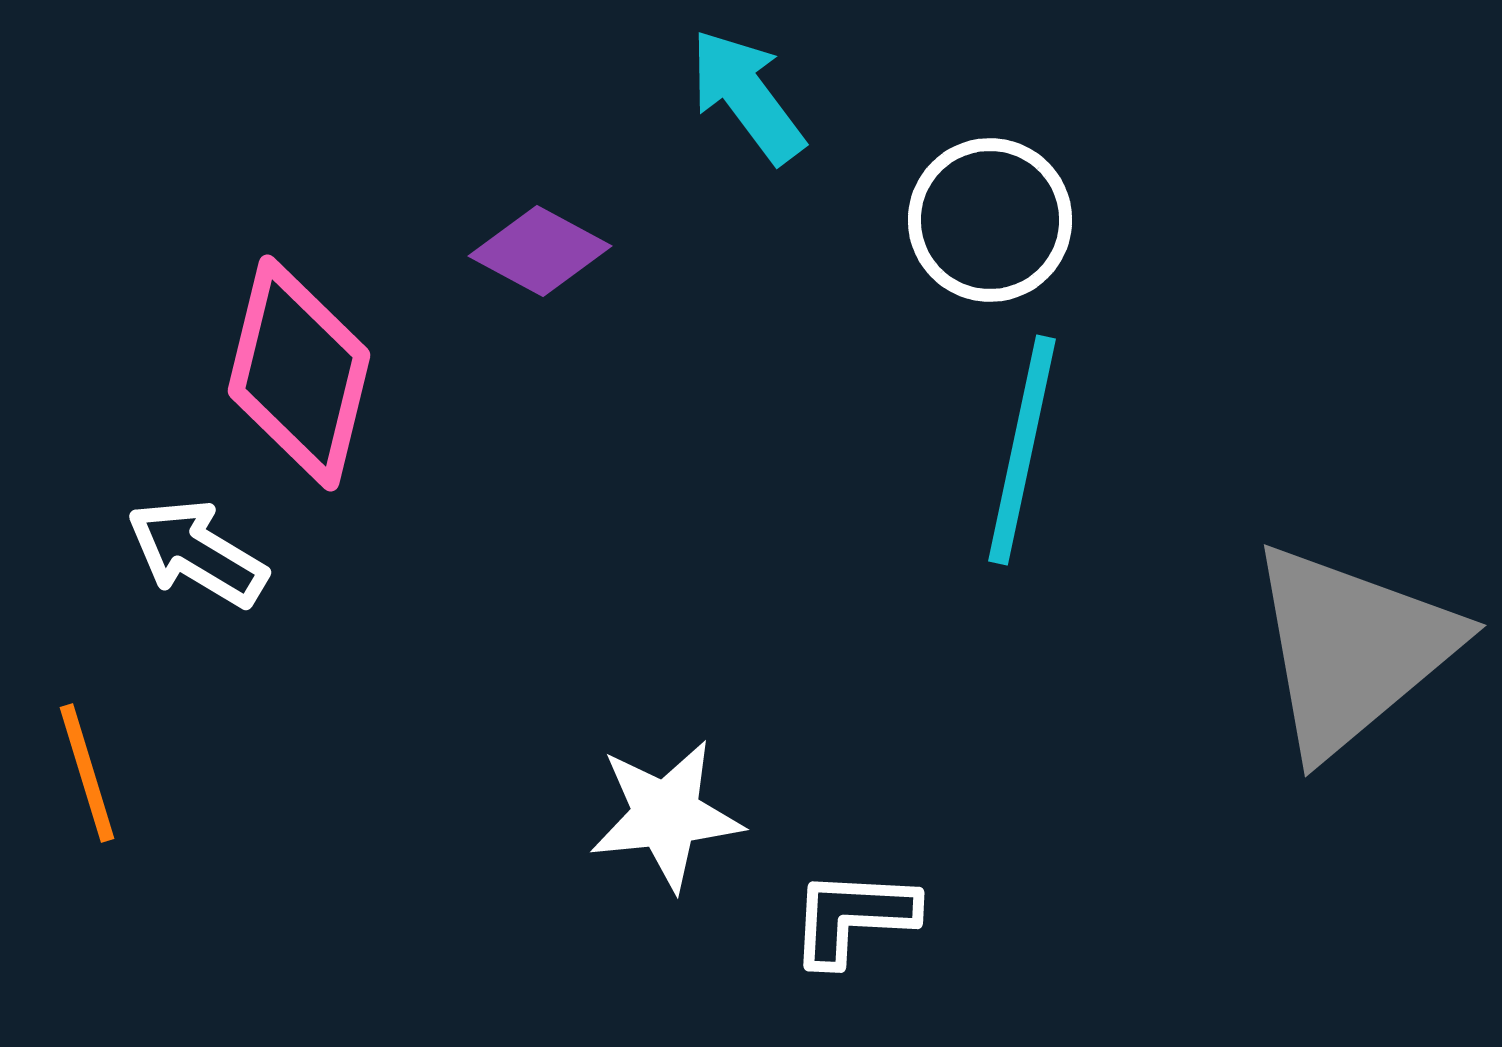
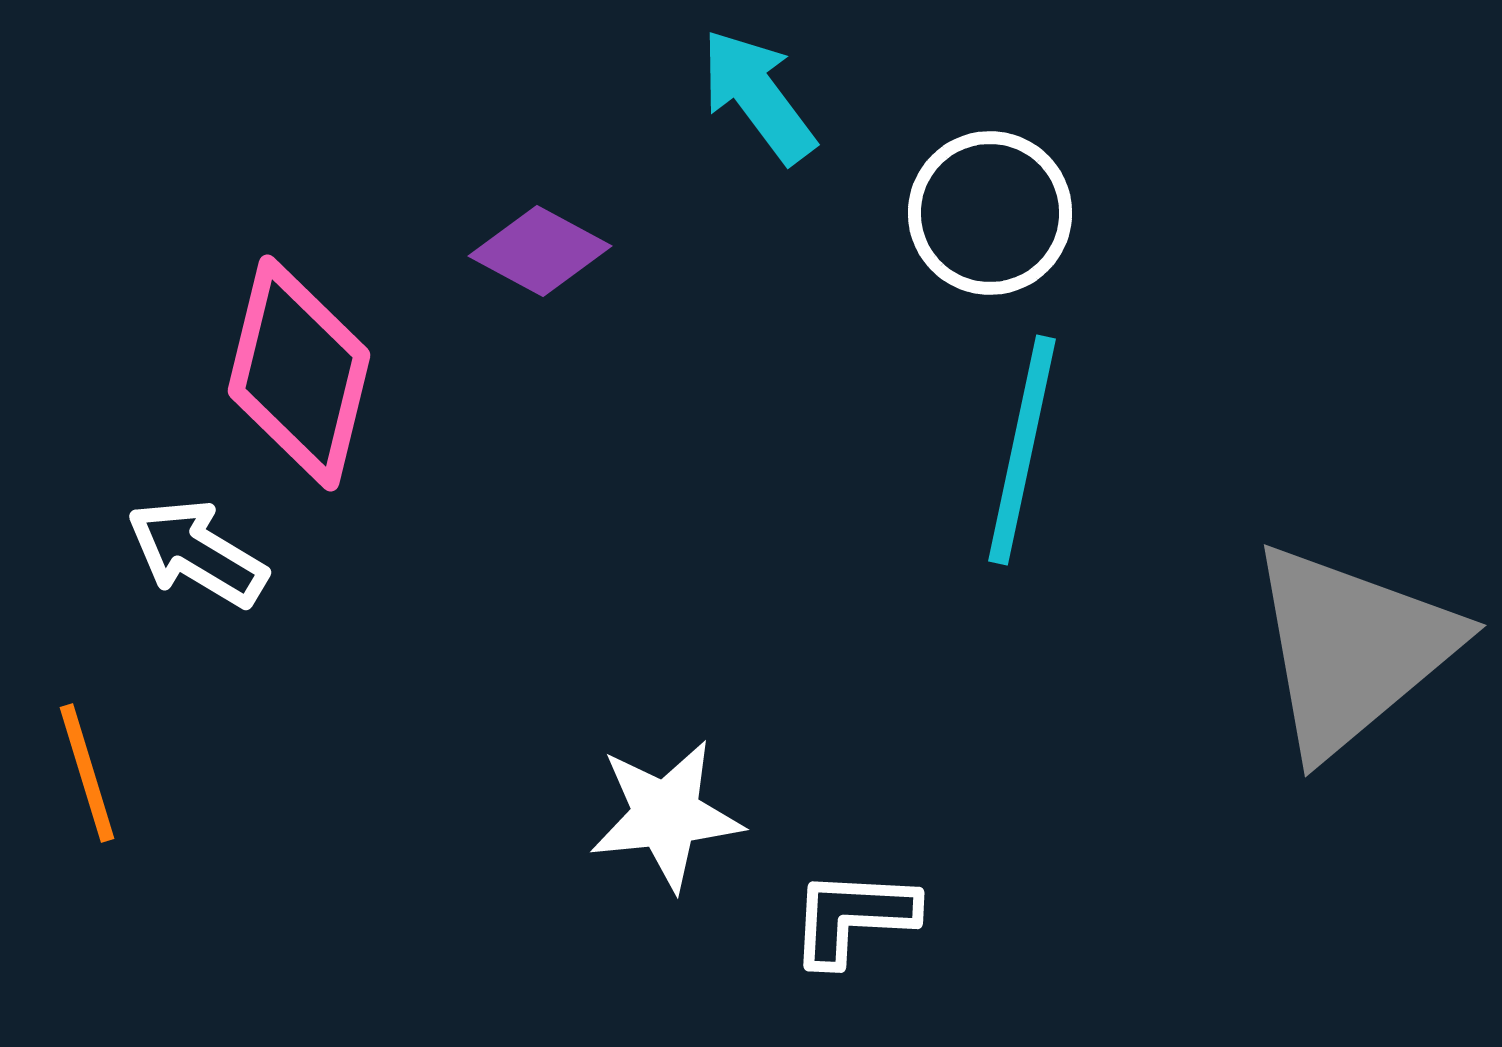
cyan arrow: moved 11 px right
white circle: moved 7 px up
